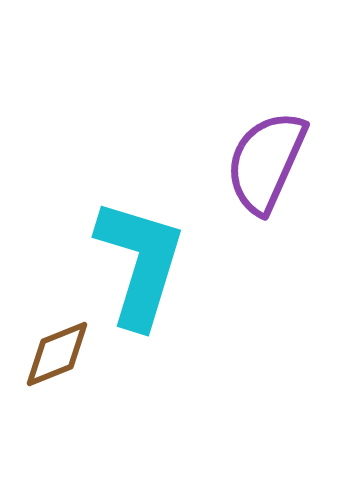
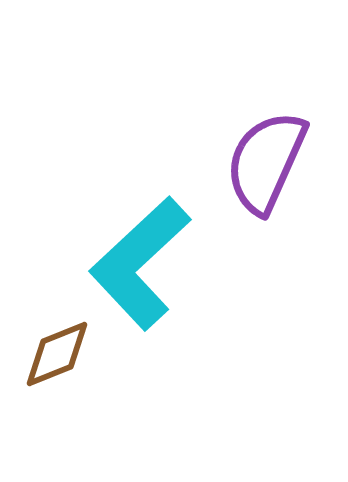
cyan L-shape: rotated 150 degrees counterclockwise
